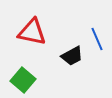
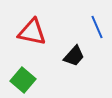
blue line: moved 12 px up
black trapezoid: moved 2 px right; rotated 20 degrees counterclockwise
